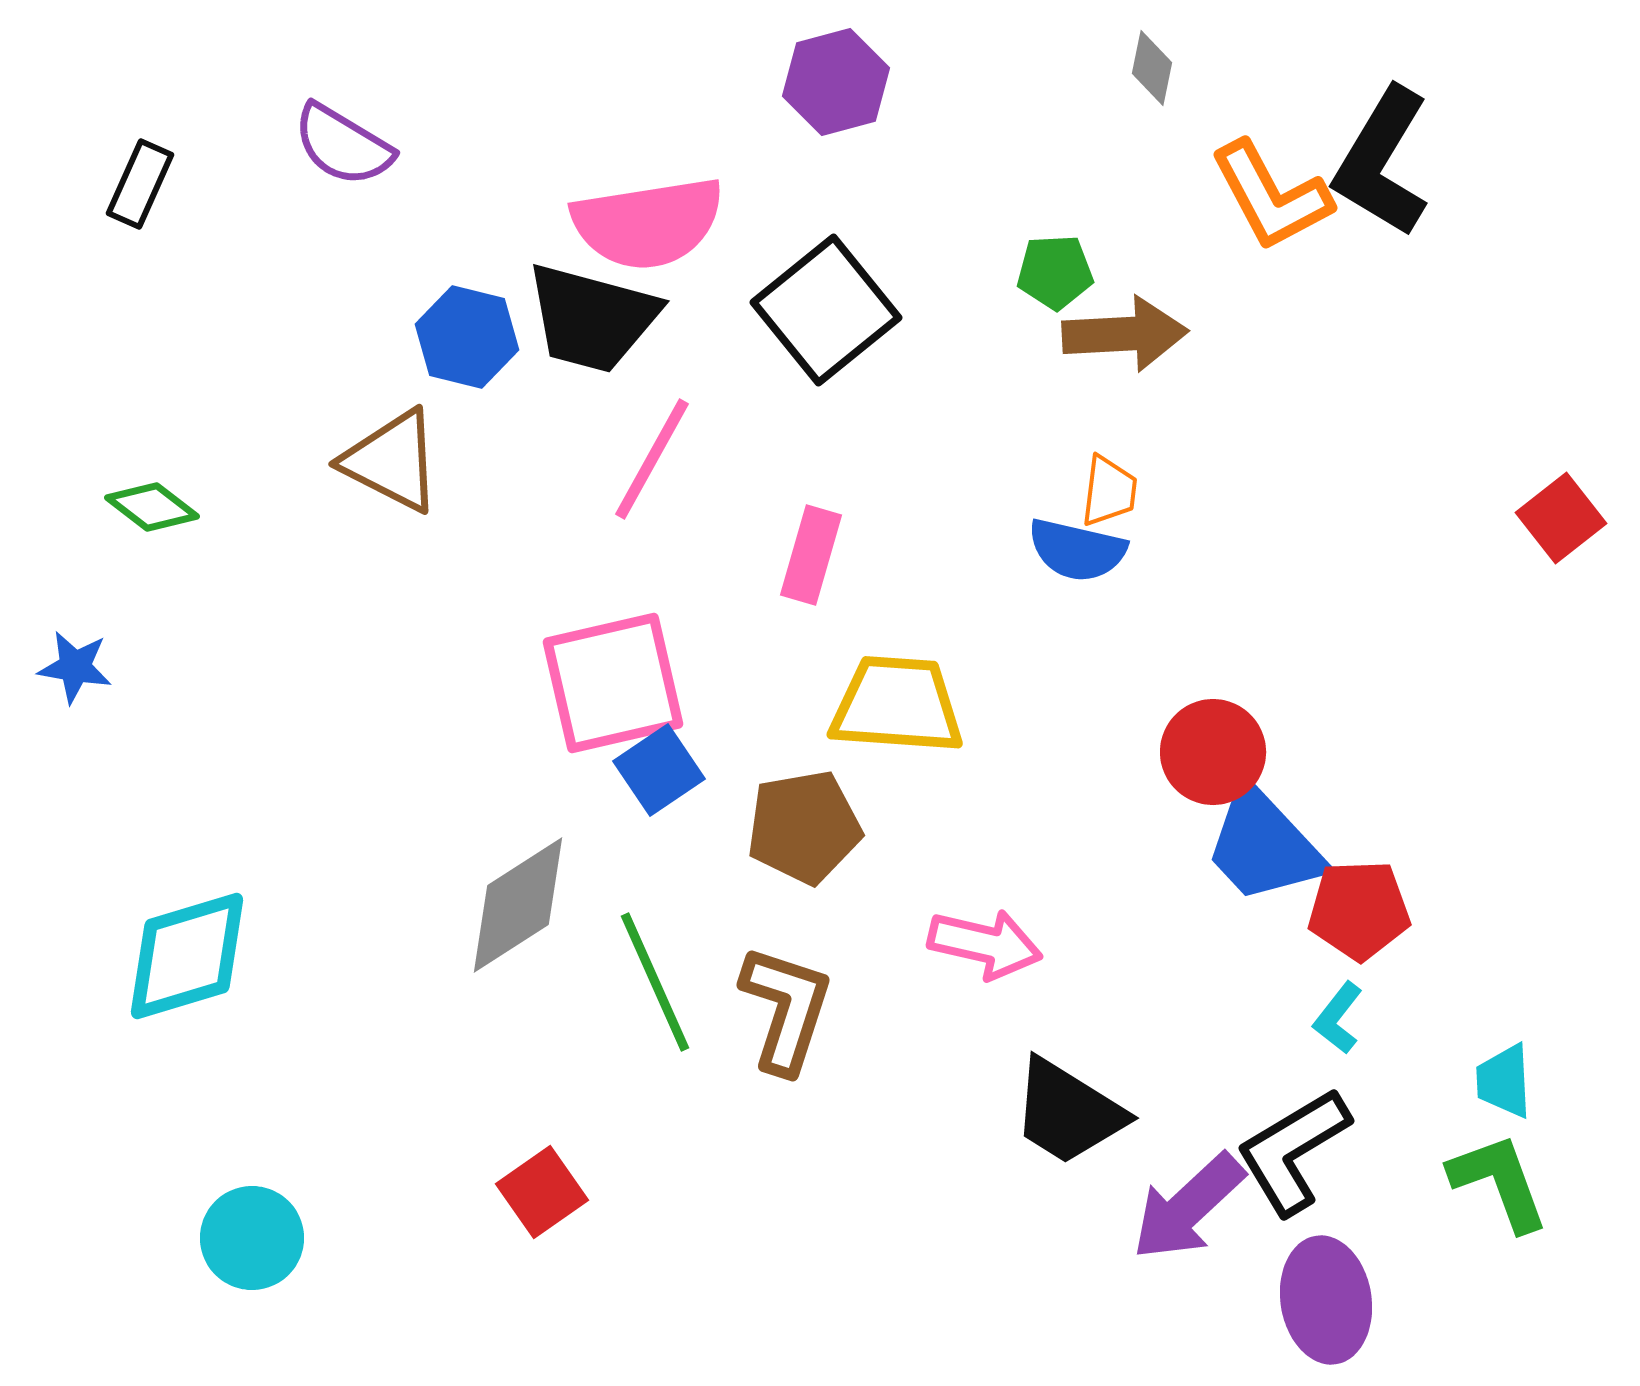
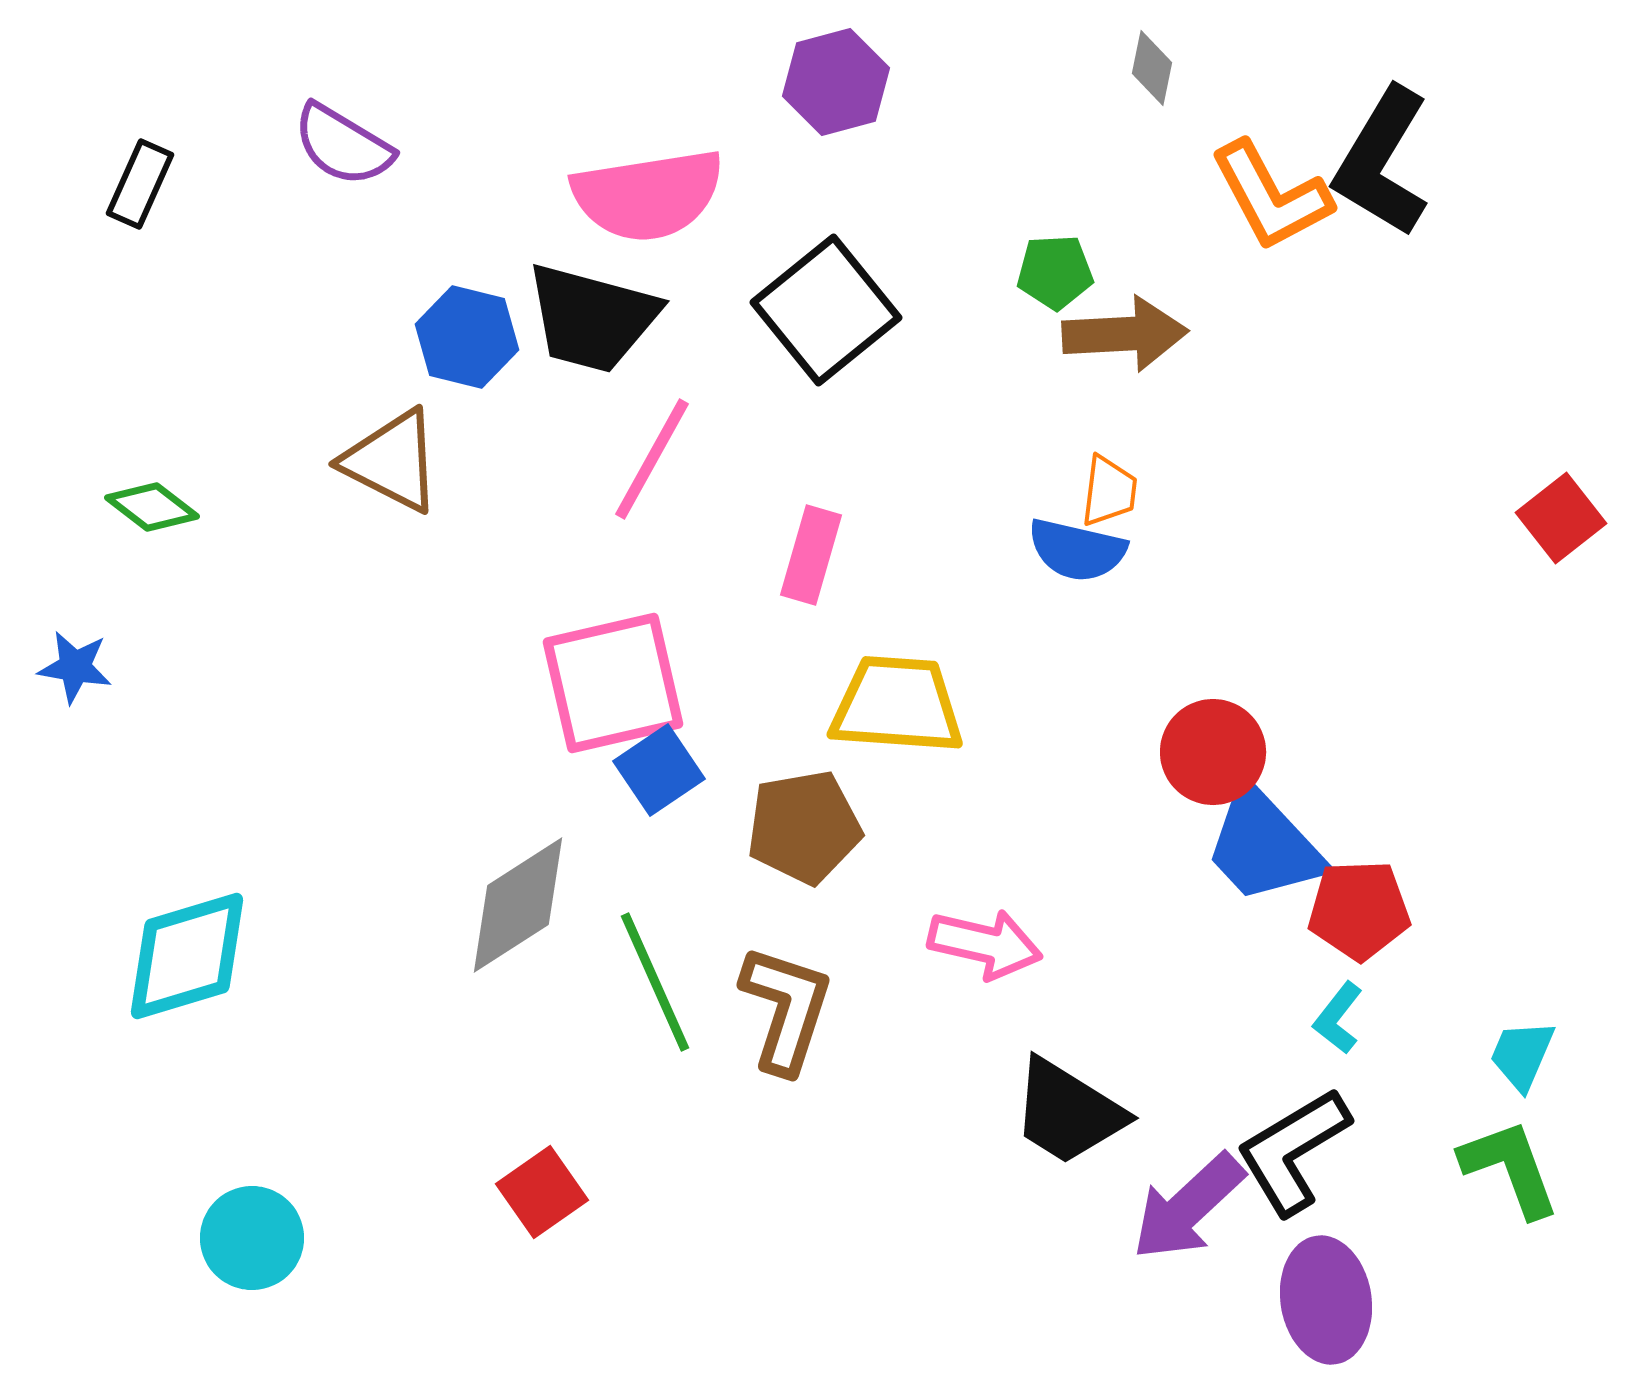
pink semicircle at (648, 223): moved 28 px up
cyan trapezoid at (1504, 1081): moved 18 px right, 26 px up; rotated 26 degrees clockwise
green L-shape at (1499, 1182): moved 11 px right, 14 px up
